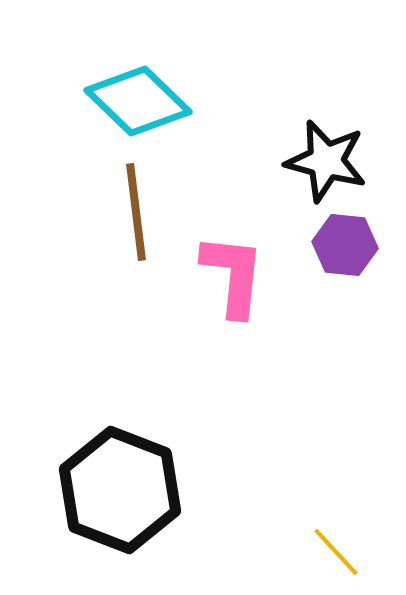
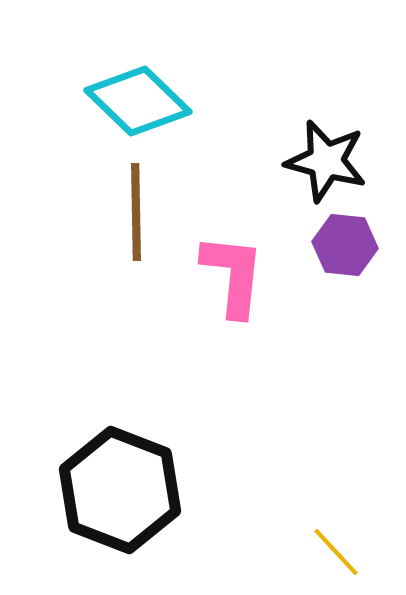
brown line: rotated 6 degrees clockwise
